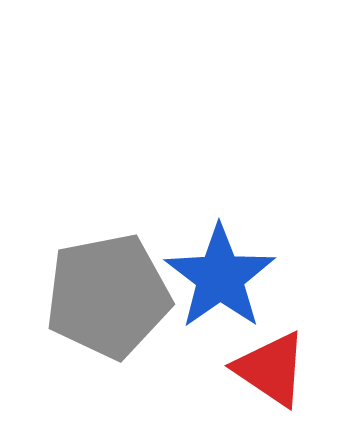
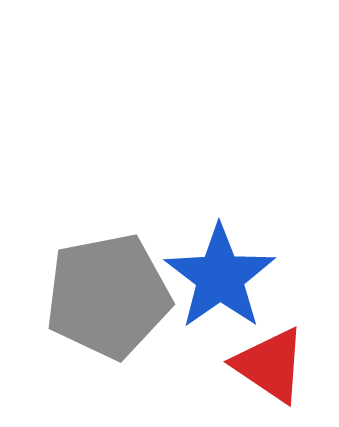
red triangle: moved 1 px left, 4 px up
